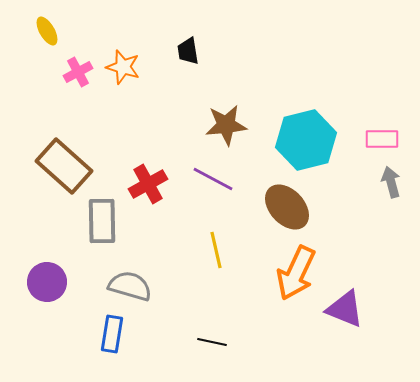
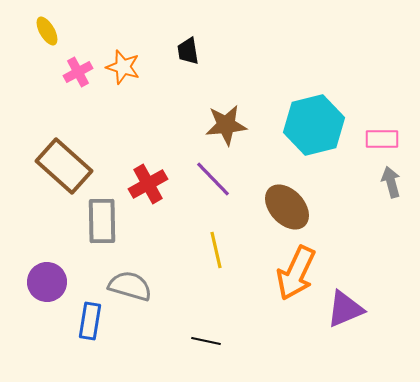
cyan hexagon: moved 8 px right, 15 px up
purple line: rotated 18 degrees clockwise
purple triangle: rotated 45 degrees counterclockwise
blue rectangle: moved 22 px left, 13 px up
black line: moved 6 px left, 1 px up
